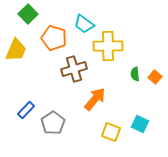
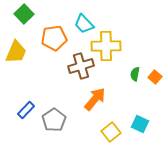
green square: moved 4 px left
cyan trapezoid: rotated 10 degrees clockwise
orange pentagon: rotated 25 degrees counterclockwise
yellow cross: moved 2 px left
yellow trapezoid: moved 2 px down
brown cross: moved 7 px right, 3 px up
green semicircle: rotated 16 degrees clockwise
gray pentagon: moved 1 px right, 3 px up
yellow square: rotated 30 degrees clockwise
